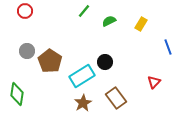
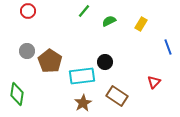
red circle: moved 3 px right
cyan rectangle: rotated 25 degrees clockwise
brown rectangle: moved 1 px right, 2 px up; rotated 20 degrees counterclockwise
